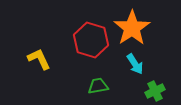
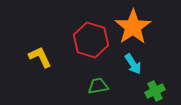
orange star: moved 1 px right, 1 px up
yellow L-shape: moved 1 px right, 2 px up
cyan arrow: moved 2 px left
